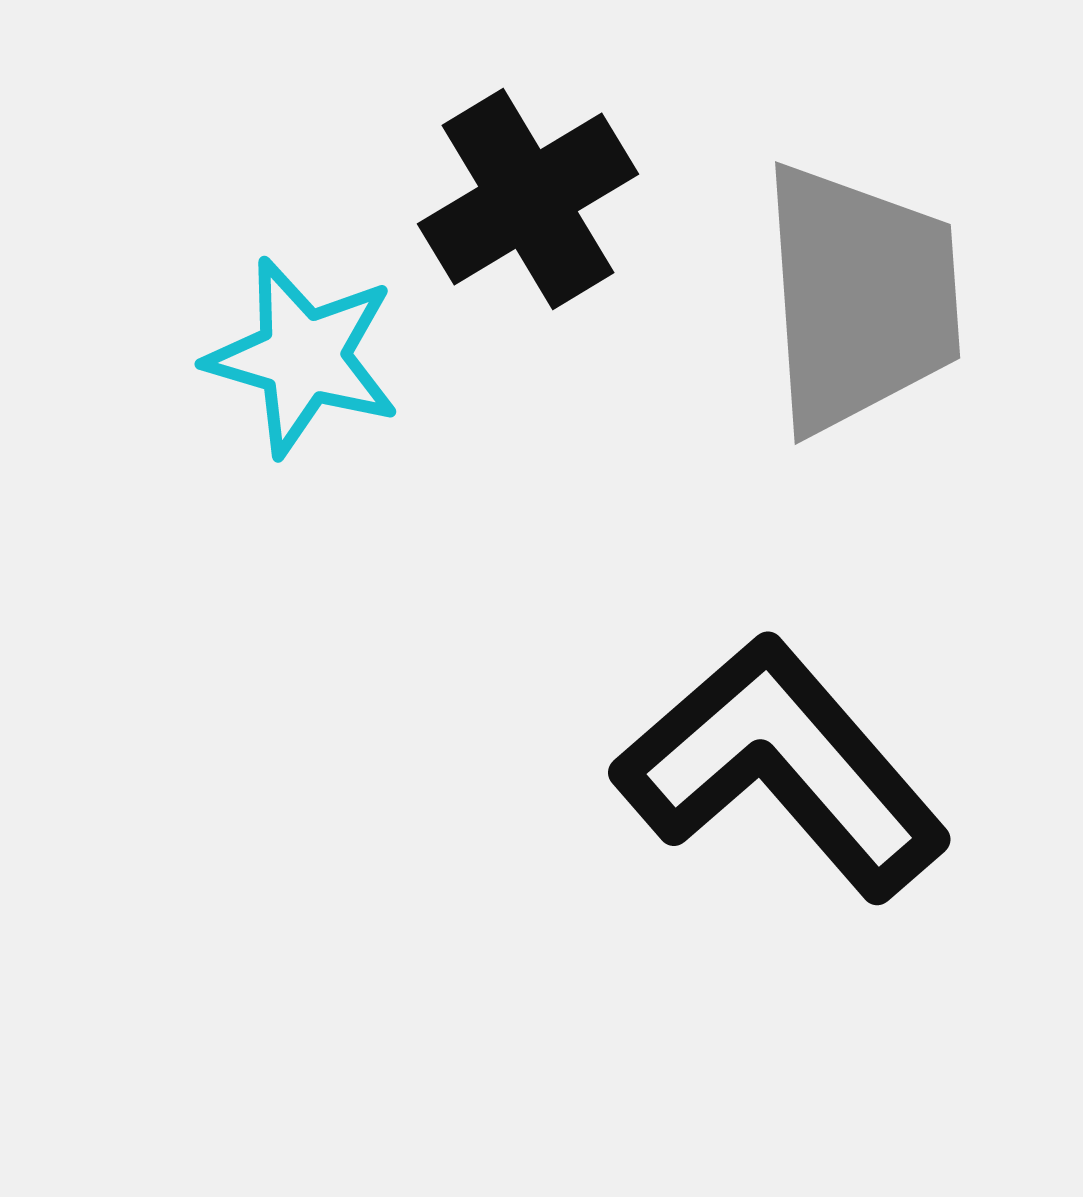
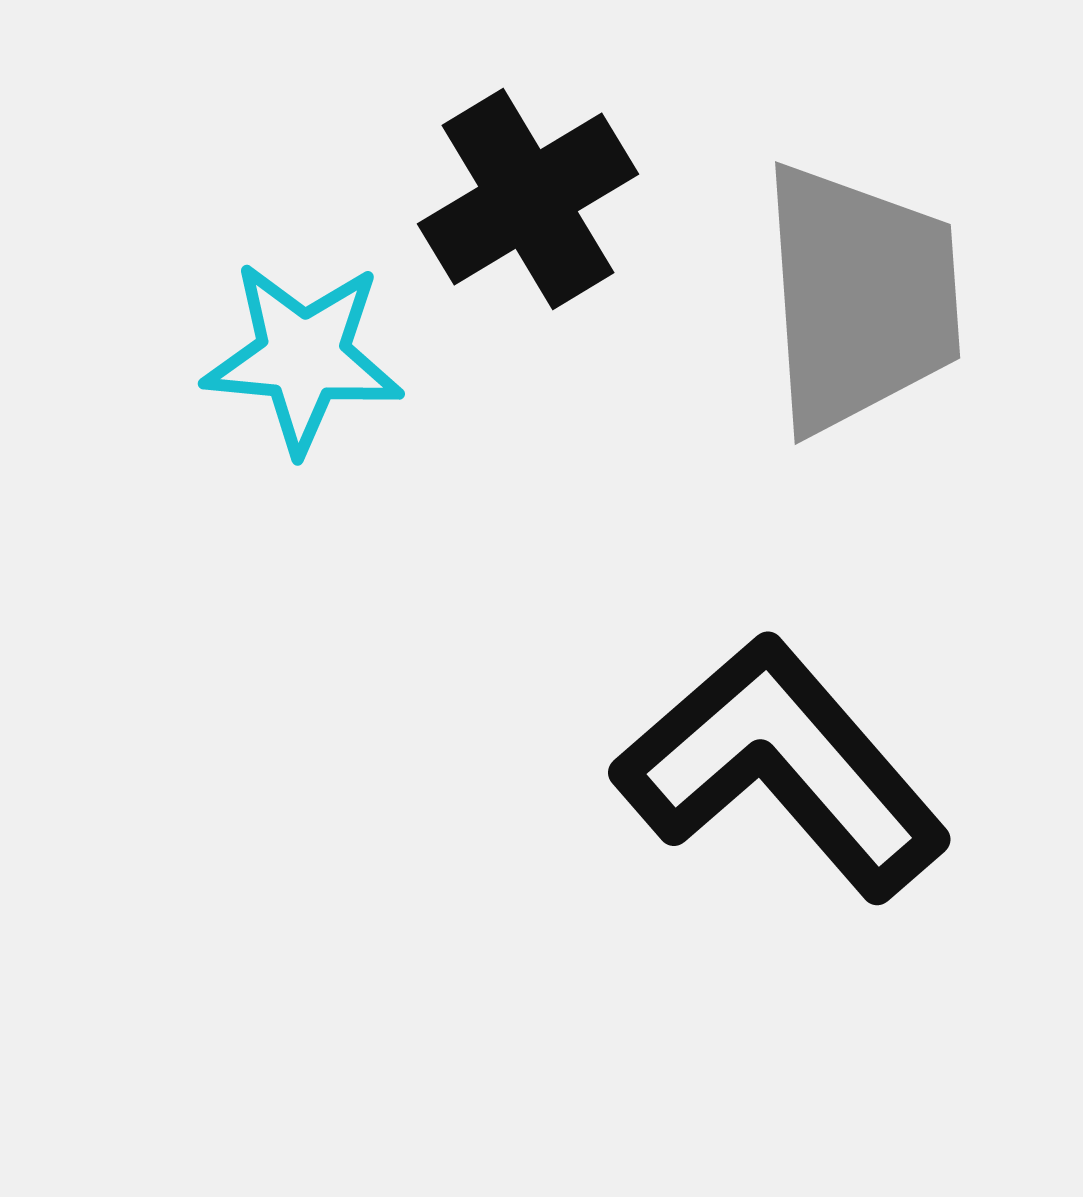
cyan star: rotated 11 degrees counterclockwise
